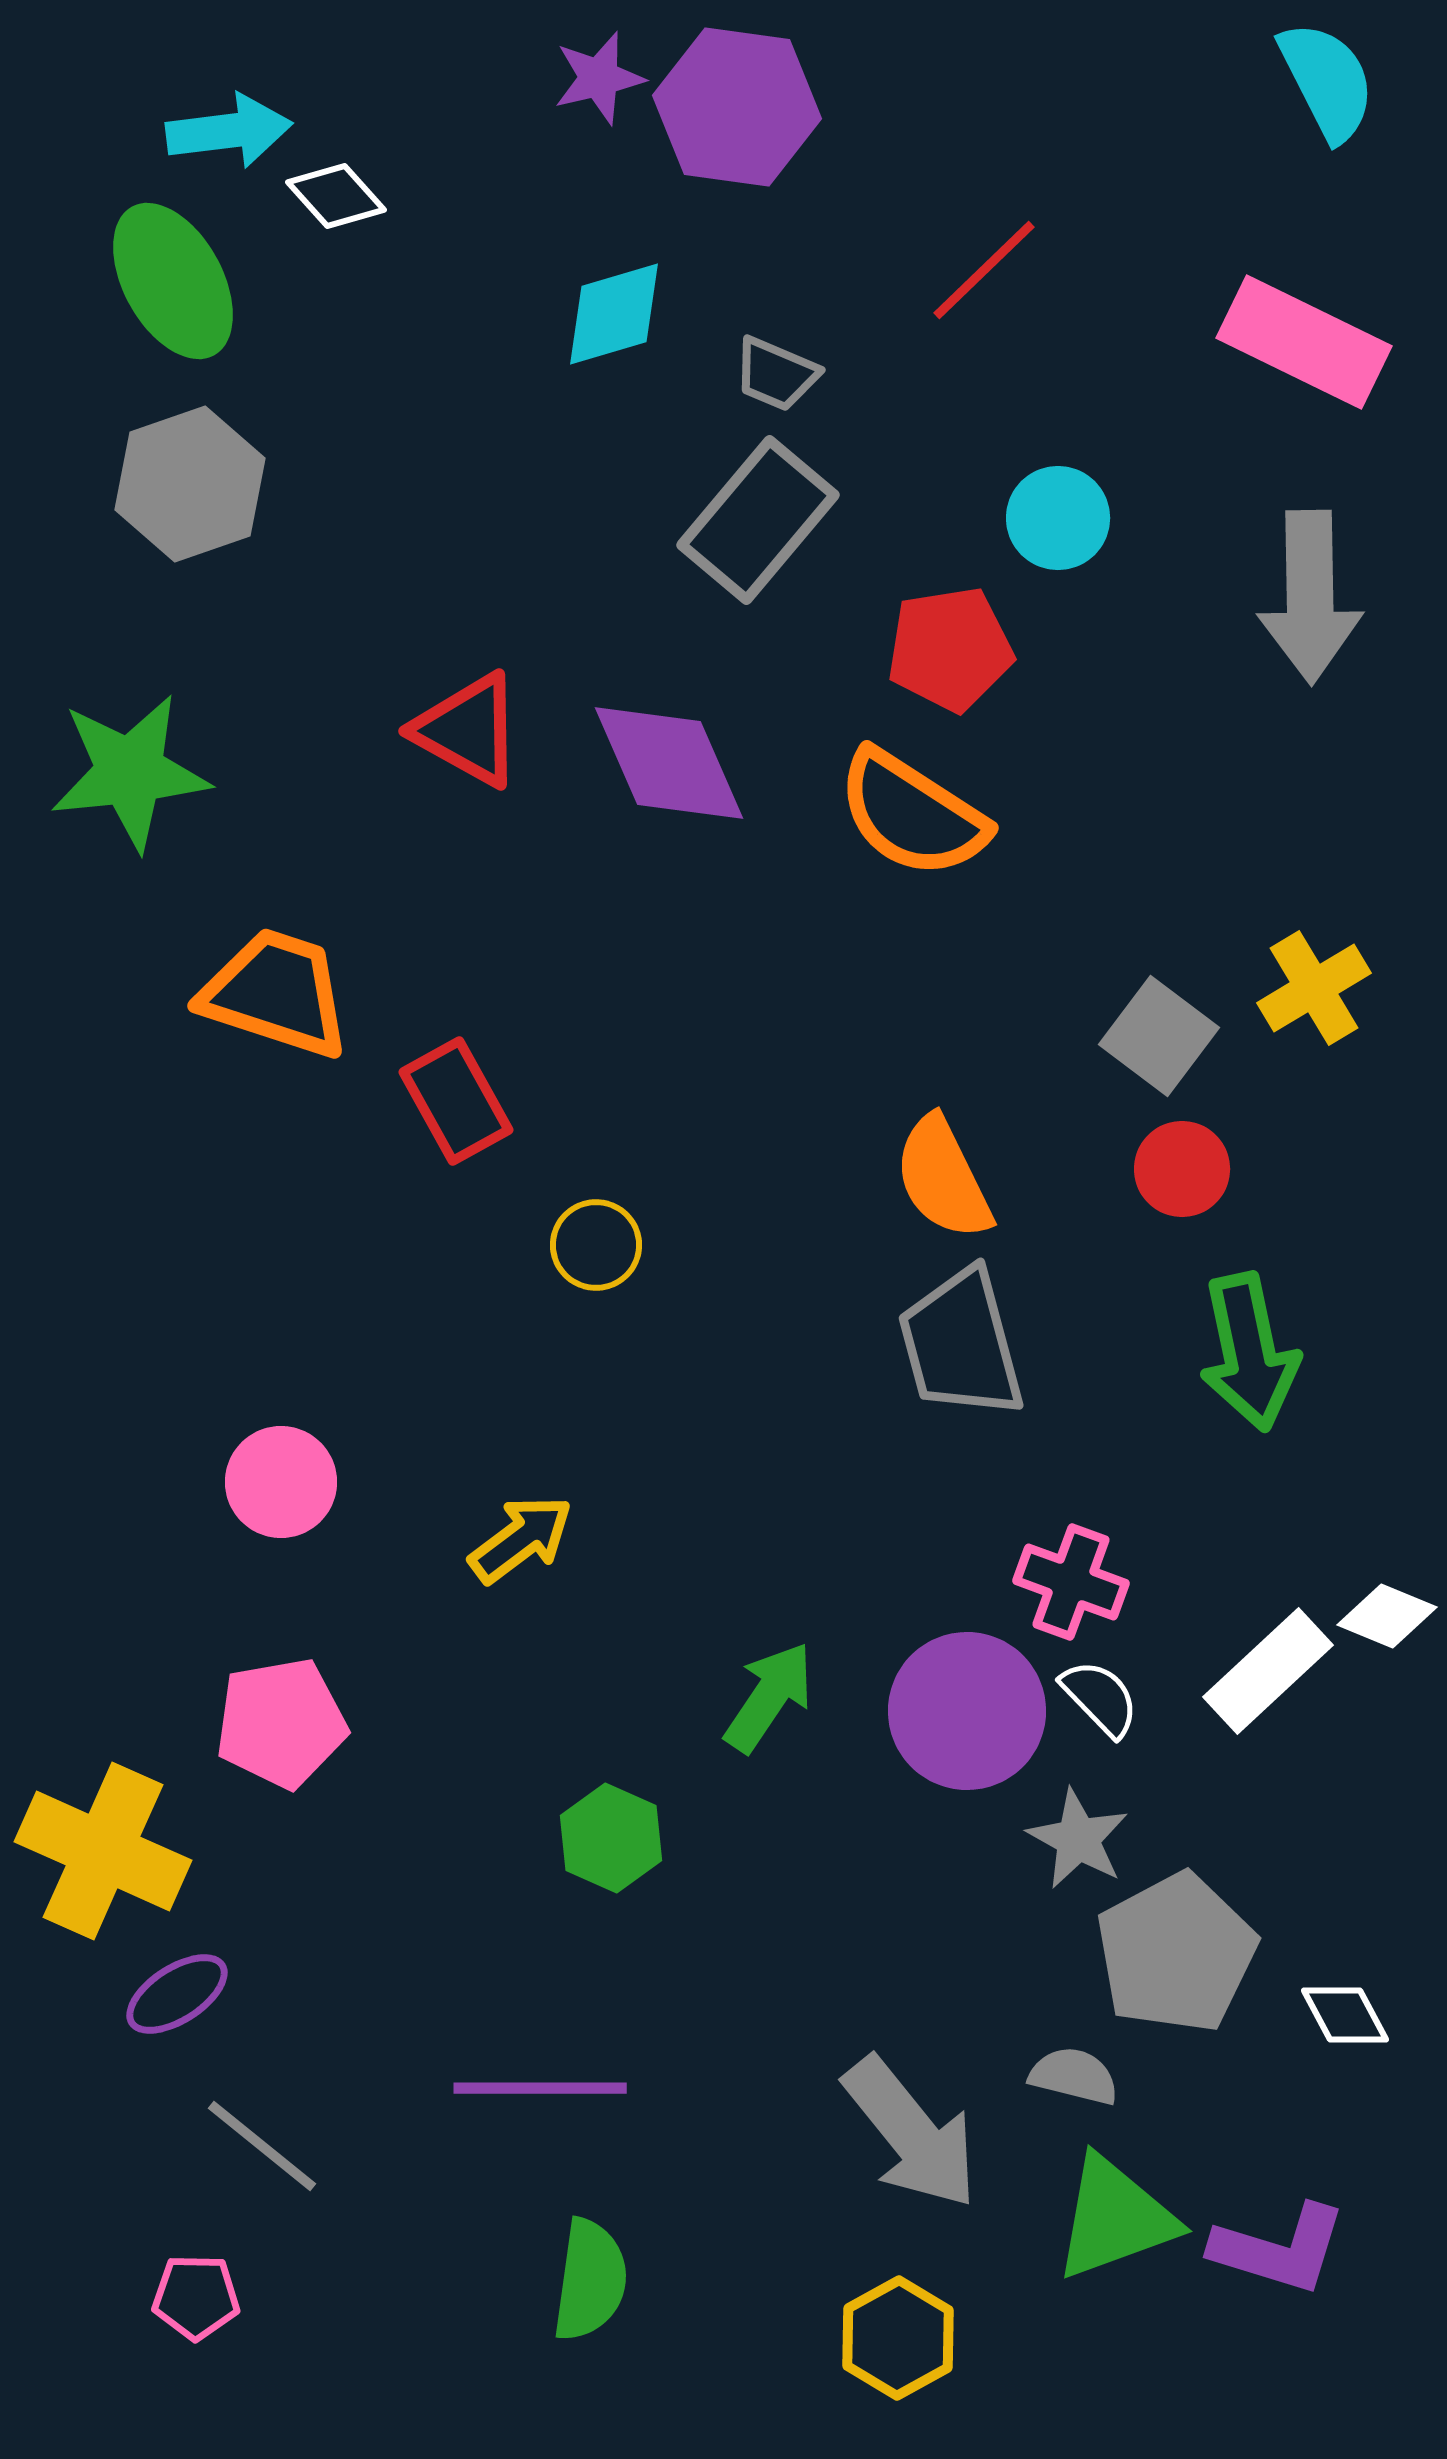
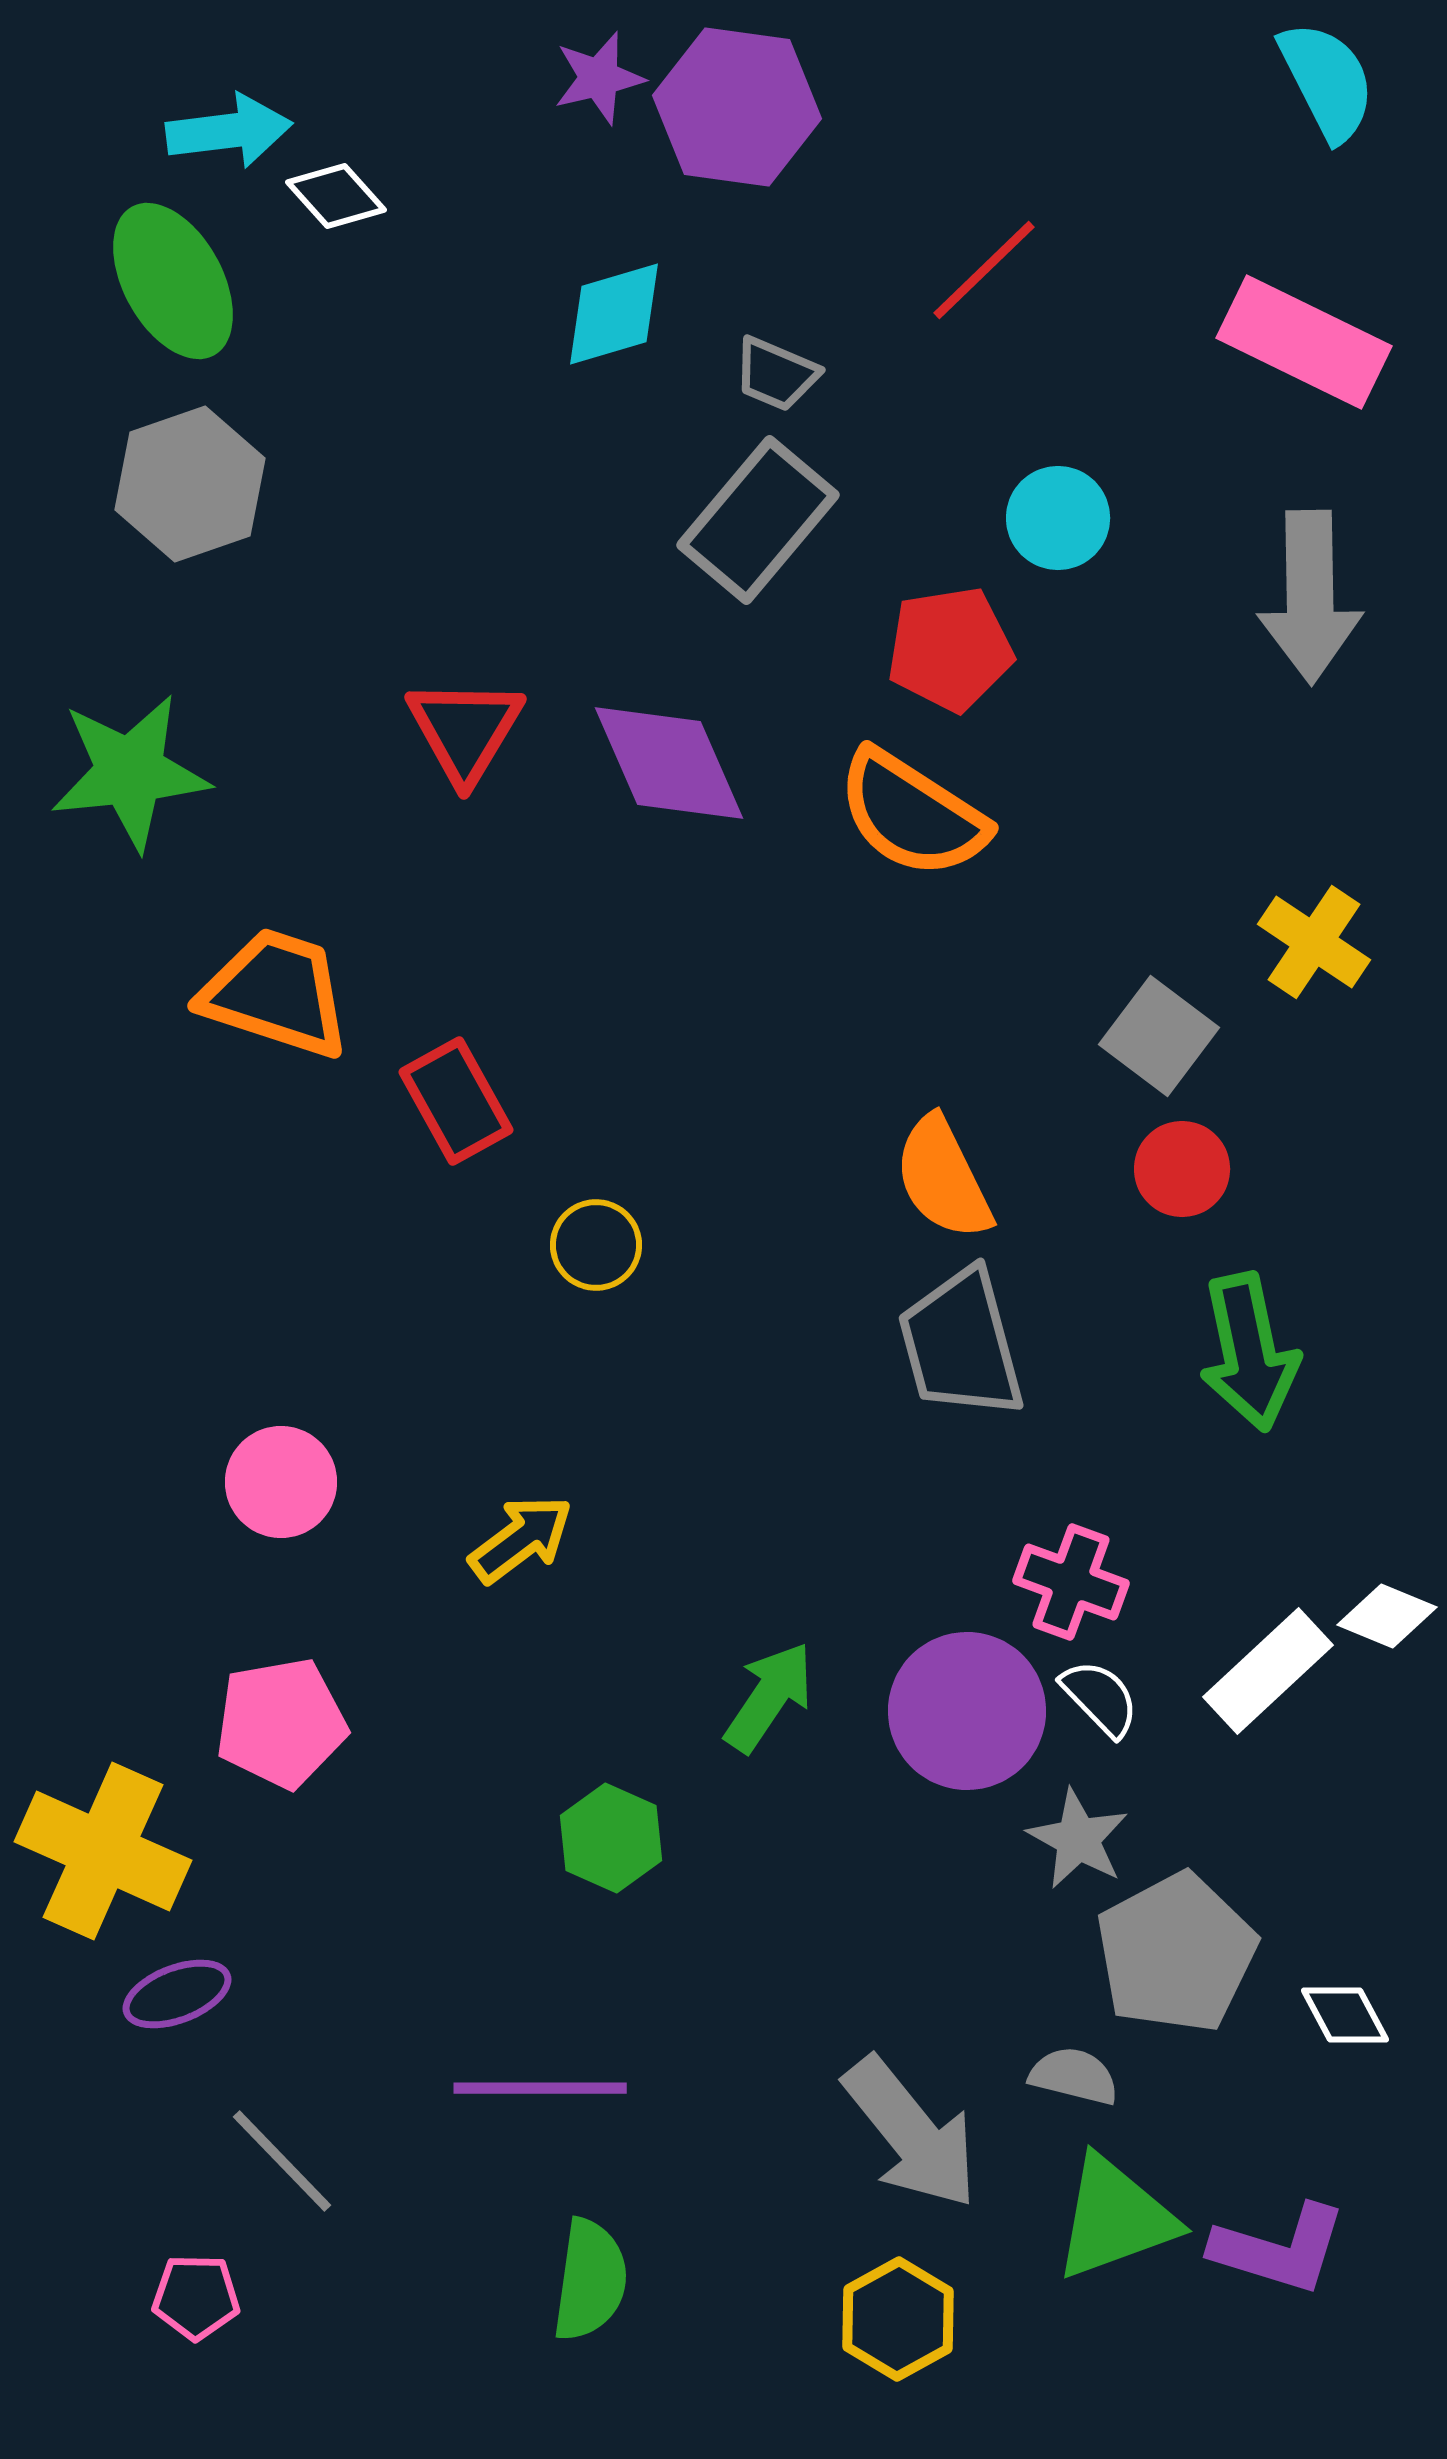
red triangle at (468, 730): moved 3 px left; rotated 32 degrees clockwise
yellow cross at (1314, 988): moved 46 px up; rotated 25 degrees counterclockwise
purple ellipse at (177, 1994): rotated 12 degrees clockwise
gray line at (262, 2146): moved 20 px right, 15 px down; rotated 7 degrees clockwise
yellow hexagon at (898, 2338): moved 19 px up
